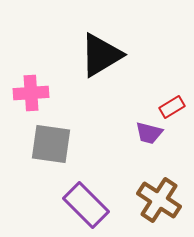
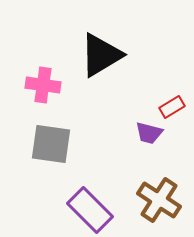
pink cross: moved 12 px right, 8 px up; rotated 12 degrees clockwise
purple rectangle: moved 4 px right, 5 px down
